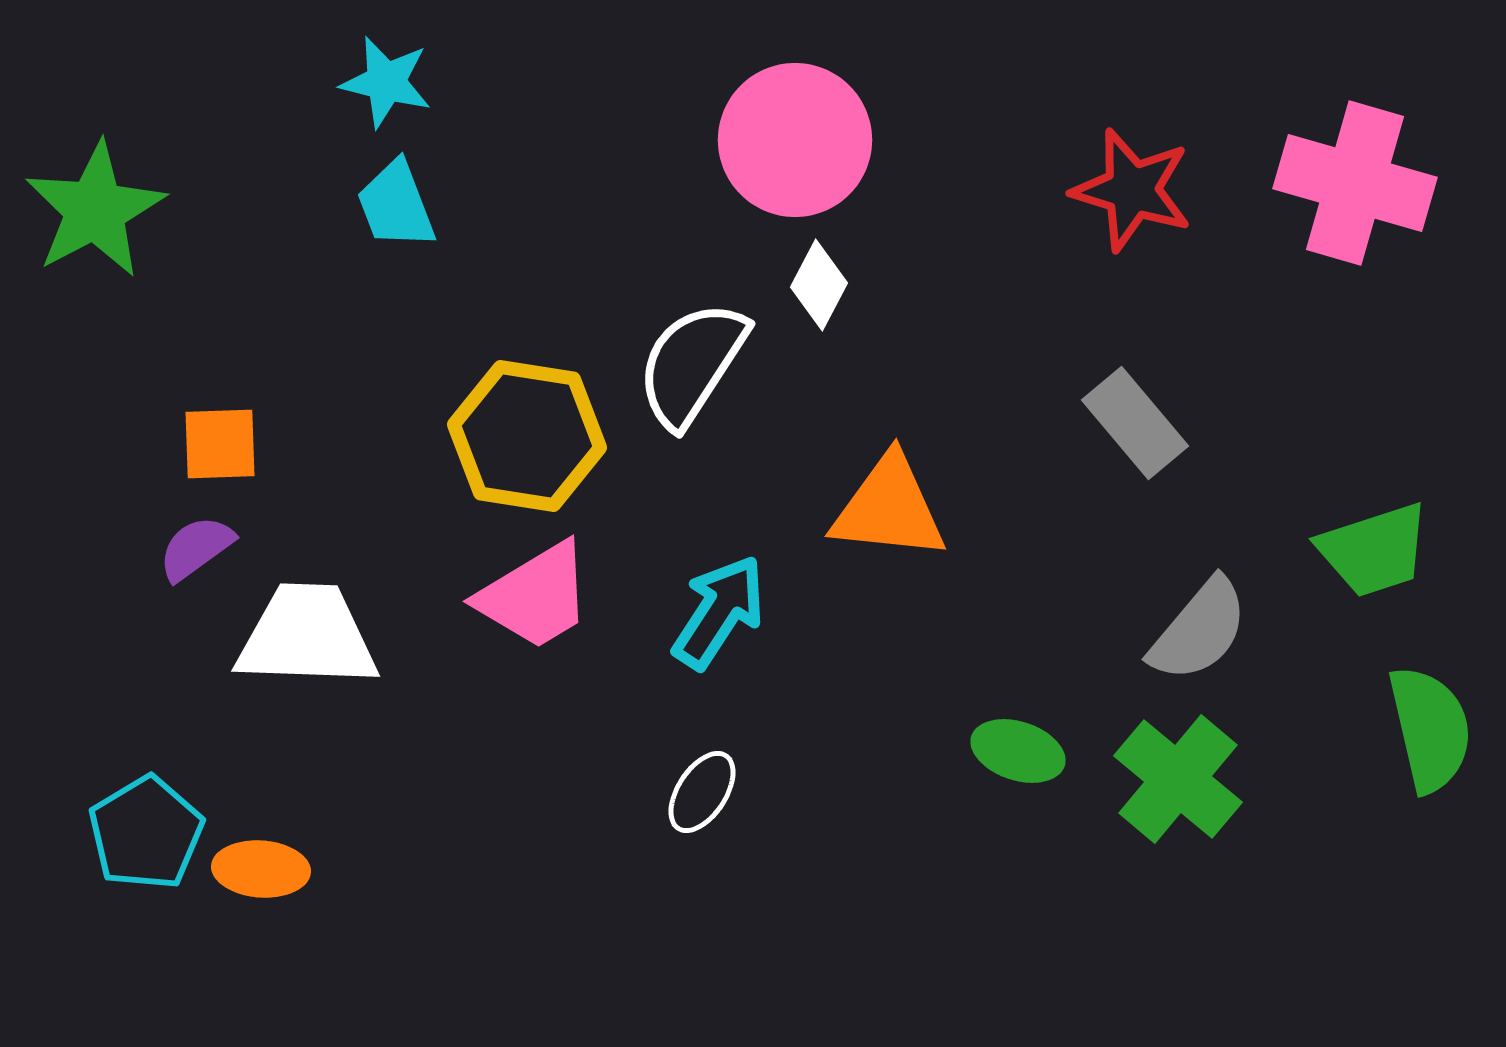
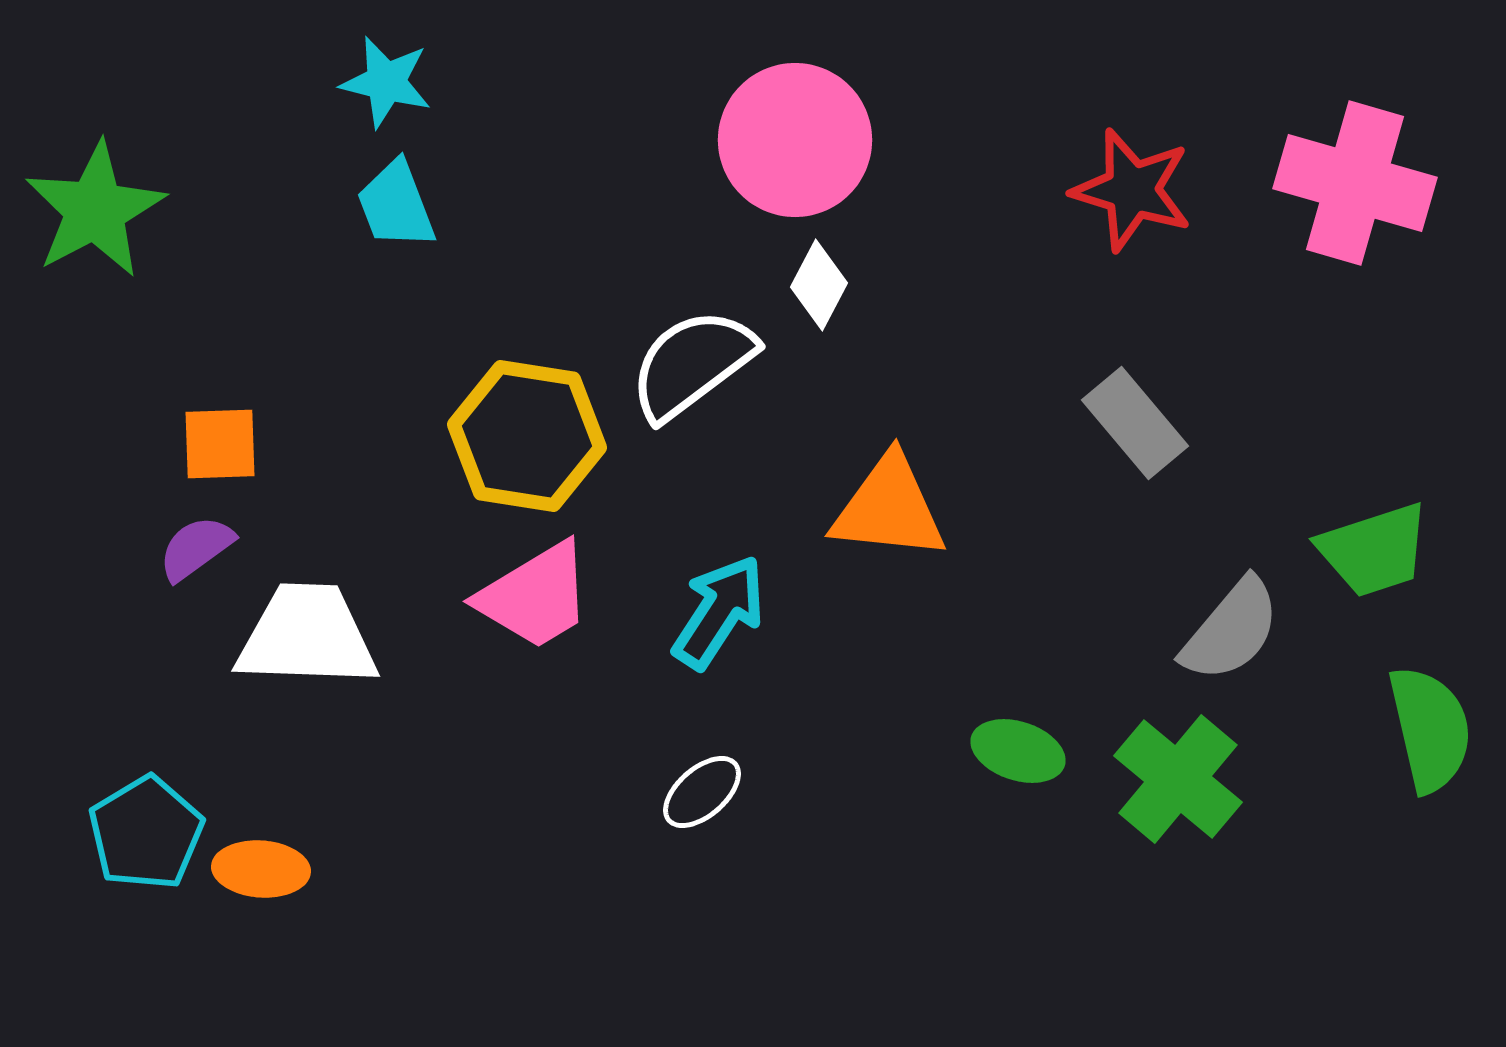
white semicircle: rotated 20 degrees clockwise
gray semicircle: moved 32 px right
white ellipse: rotated 16 degrees clockwise
